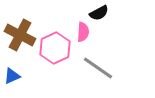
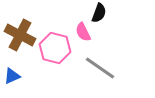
black semicircle: rotated 42 degrees counterclockwise
pink semicircle: rotated 150 degrees clockwise
pink hexagon: rotated 20 degrees counterclockwise
gray line: moved 2 px right
